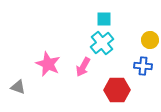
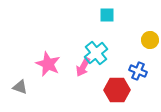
cyan square: moved 3 px right, 4 px up
cyan cross: moved 6 px left, 10 px down
blue cross: moved 5 px left, 5 px down; rotated 18 degrees clockwise
gray triangle: moved 2 px right
